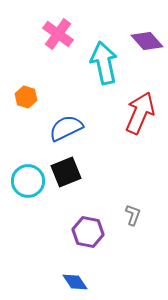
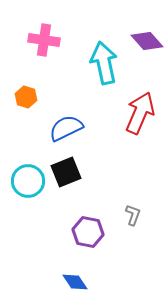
pink cross: moved 14 px left, 6 px down; rotated 28 degrees counterclockwise
